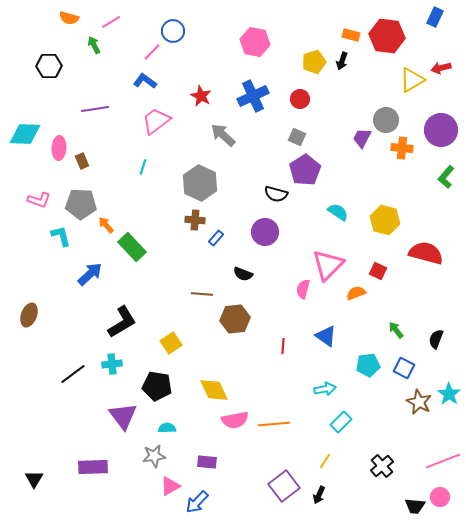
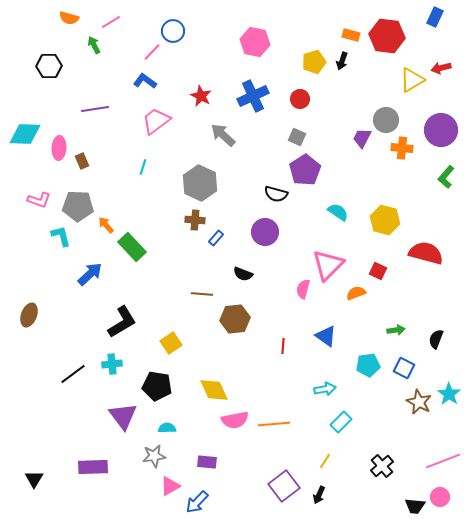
gray pentagon at (81, 204): moved 3 px left, 2 px down
green arrow at (396, 330): rotated 120 degrees clockwise
